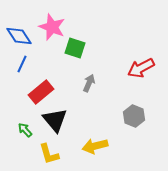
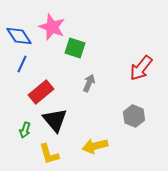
red arrow: rotated 24 degrees counterclockwise
green arrow: rotated 119 degrees counterclockwise
